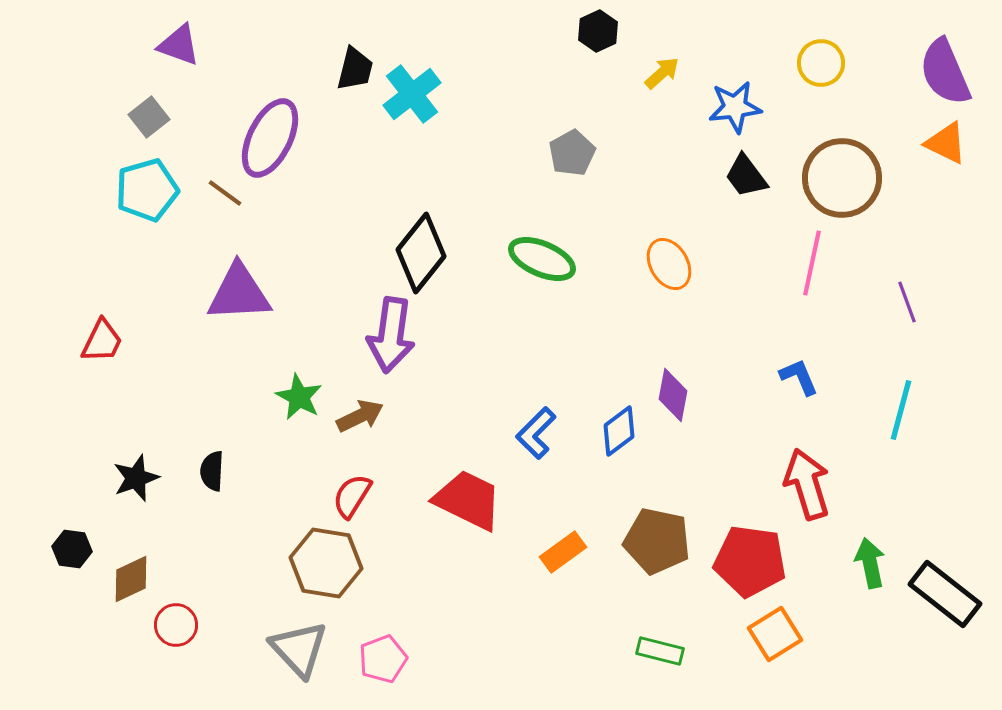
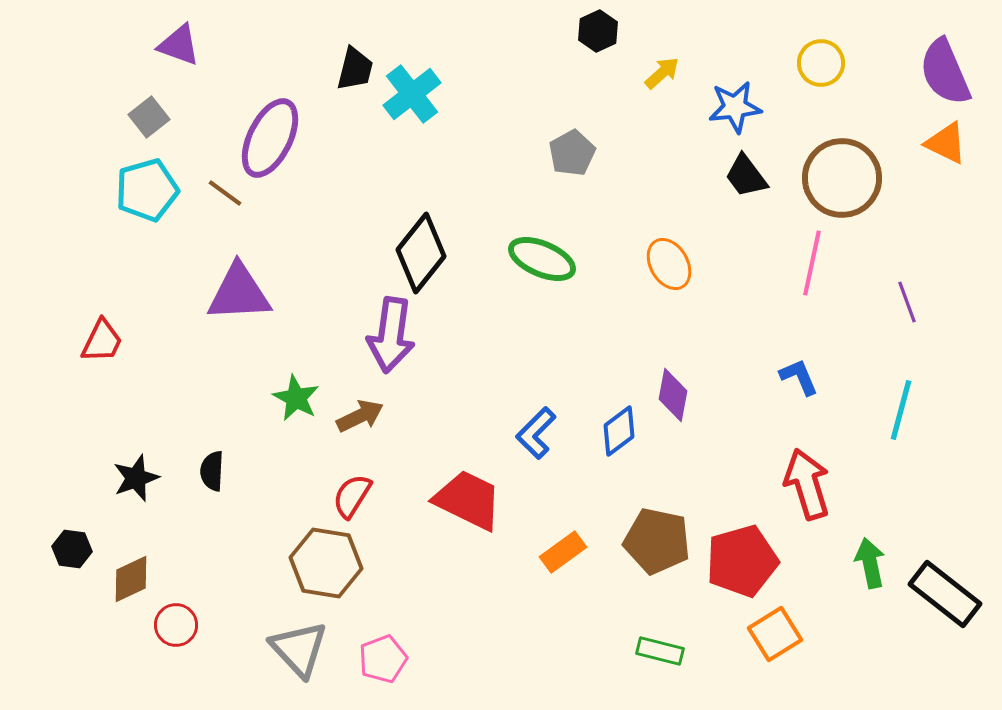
green star at (299, 397): moved 3 px left, 1 px down
red pentagon at (750, 561): moved 8 px left; rotated 24 degrees counterclockwise
